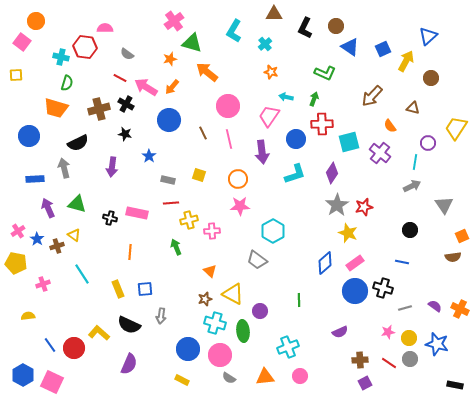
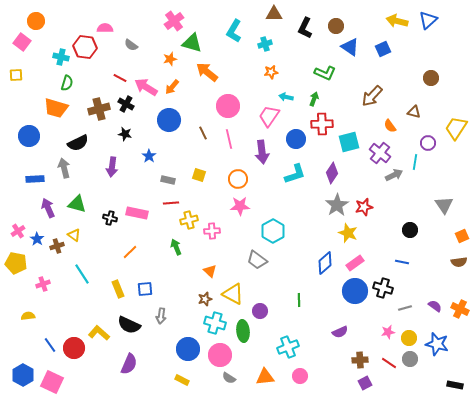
blue triangle at (428, 36): moved 16 px up
cyan cross at (265, 44): rotated 24 degrees clockwise
gray semicircle at (127, 54): moved 4 px right, 9 px up
yellow arrow at (406, 61): moved 9 px left, 40 px up; rotated 105 degrees counterclockwise
orange star at (271, 72): rotated 24 degrees counterclockwise
brown triangle at (413, 108): moved 1 px right, 4 px down
gray arrow at (412, 186): moved 18 px left, 11 px up
orange line at (130, 252): rotated 42 degrees clockwise
brown semicircle at (453, 257): moved 6 px right, 5 px down
